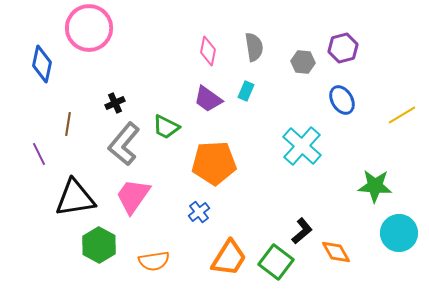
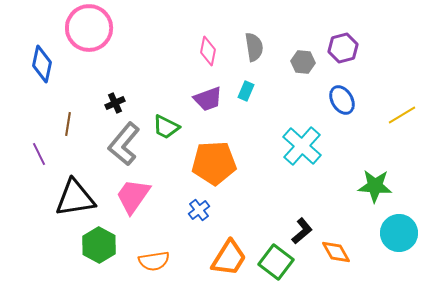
purple trapezoid: rotated 56 degrees counterclockwise
blue cross: moved 2 px up
